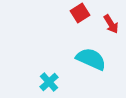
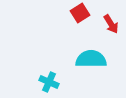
cyan semicircle: rotated 24 degrees counterclockwise
cyan cross: rotated 24 degrees counterclockwise
